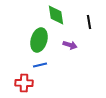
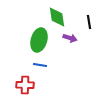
green diamond: moved 1 px right, 2 px down
purple arrow: moved 7 px up
blue line: rotated 24 degrees clockwise
red cross: moved 1 px right, 2 px down
